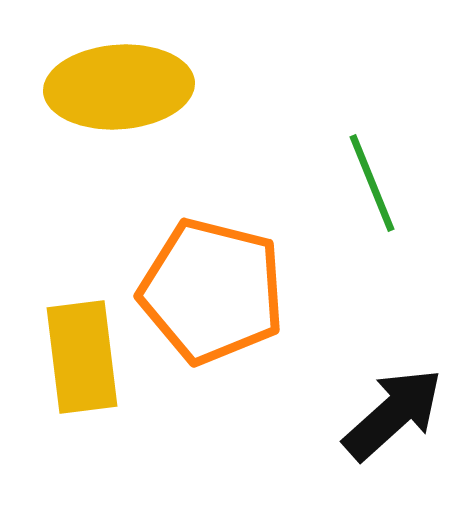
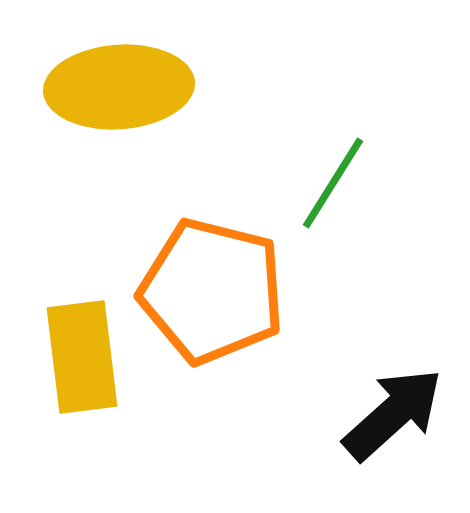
green line: moved 39 px left; rotated 54 degrees clockwise
